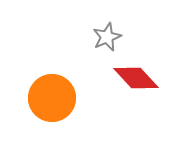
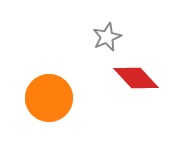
orange circle: moved 3 px left
